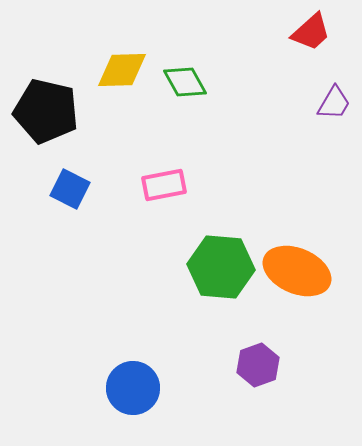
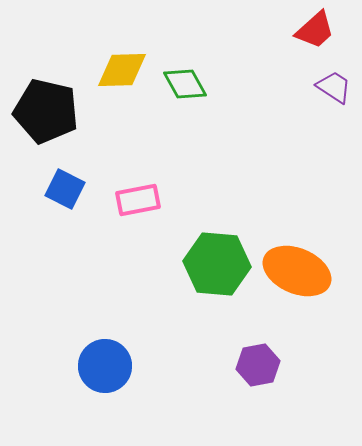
red trapezoid: moved 4 px right, 2 px up
green diamond: moved 2 px down
purple trapezoid: moved 16 px up; rotated 87 degrees counterclockwise
pink rectangle: moved 26 px left, 15 px down
blue square: moved 5 px left
green hexagon: moved 4 px left, 3 px up
purple hexagon: rotated 9 degrees clockwise
blue circle: moved 28 px left, 22 px up
